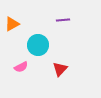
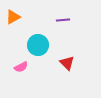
orange triangle: moved 1 px right, 7 px up
red triangle: moved 7 px right, 6 px up; rotated 28 degrees counterclockwise
